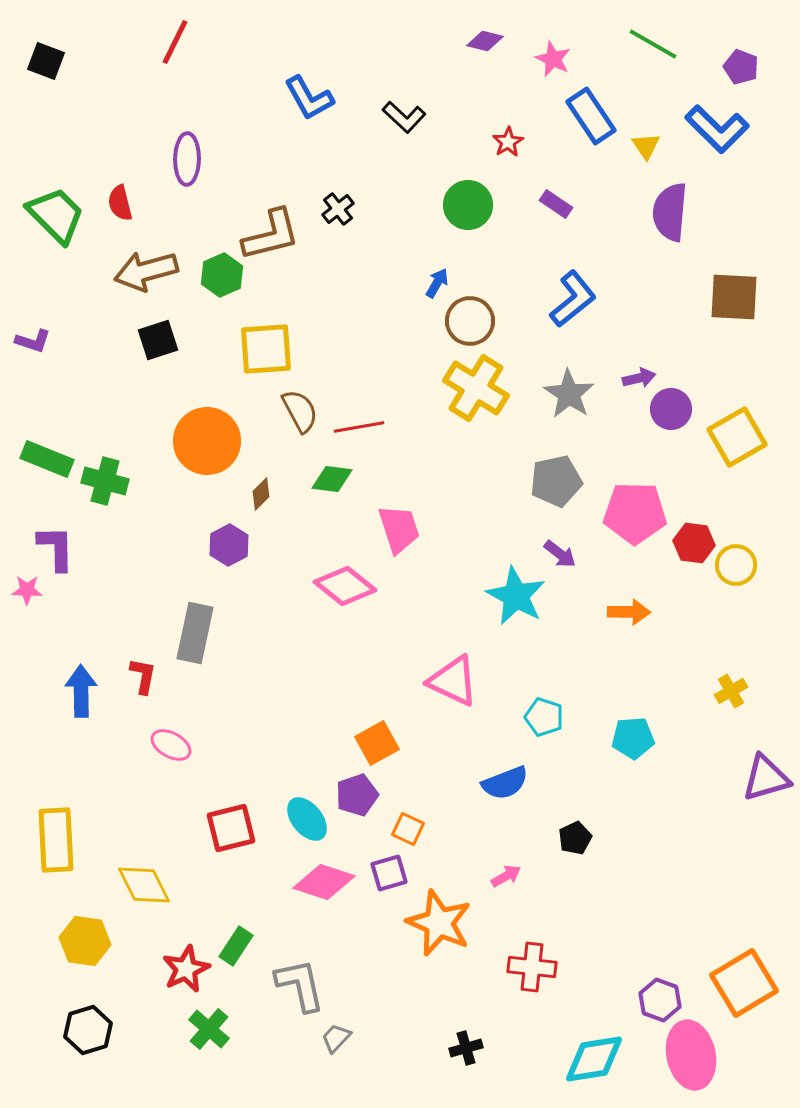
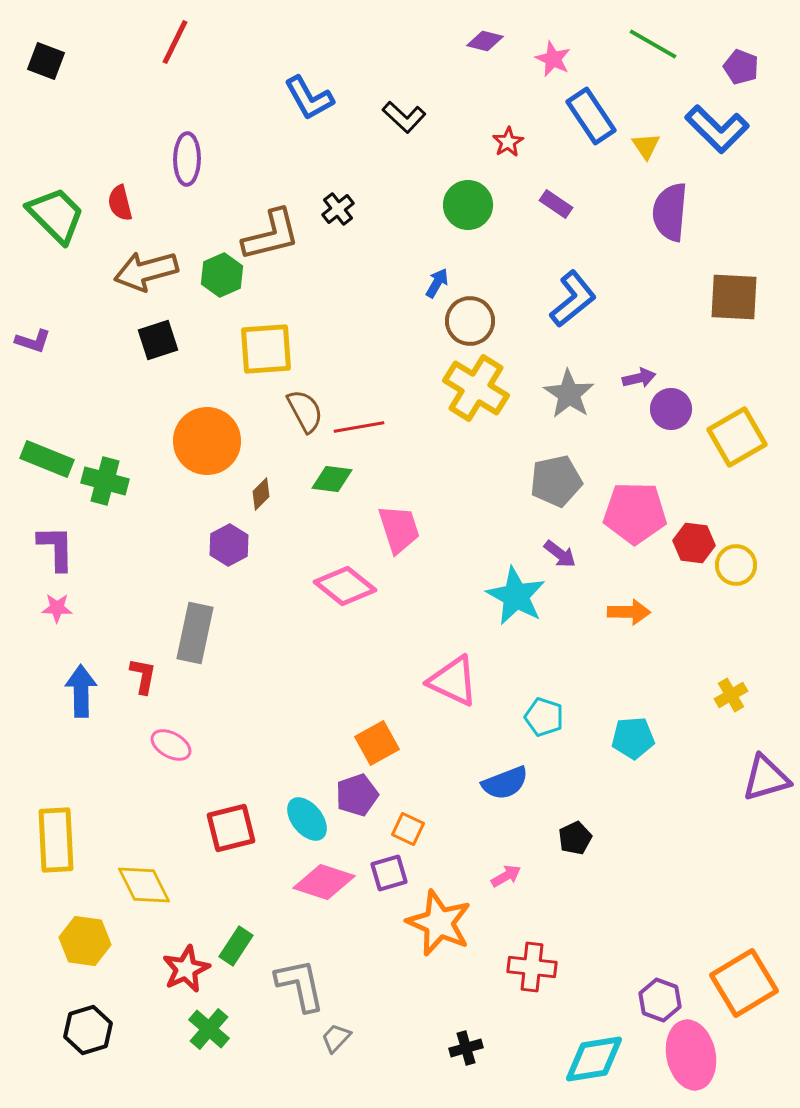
brown semicircle at (300, 411): moved 5 px right
pink star at (27, 590): moved 30 px right, 18 px down
yellow cross at (731, 691): moved 4 px down
